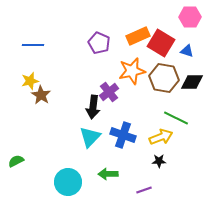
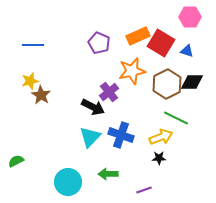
brown hexagon: moved 3 px right, 6 px down; rotated 24 degrees clockwise
black arrow: rotated 70 degrees counterclockwise
blue cross: moved 2 px left
black star: moved 3 px up
